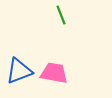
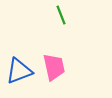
pink trapezoid: moved 6 px up; rotated 68 degrees clockwise
